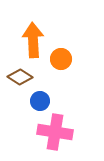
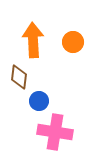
orange circle: moved 12 px right, 17 px up
brown diamond: moved 1 px left; rotated 65 degrees clockwise
blue circle: moved 1 px left
